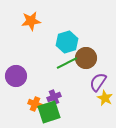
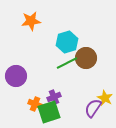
purple semicircle: moved 5 px left, 26 px down
